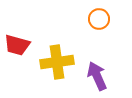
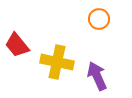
red trapezoid: rotated 36 degrees clockwise
yellow cross: rotated 20 degrees clockwise
